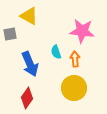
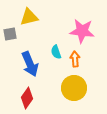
yellow triangle: moved 1 px down; rotated 42 degrees counterclockwise
